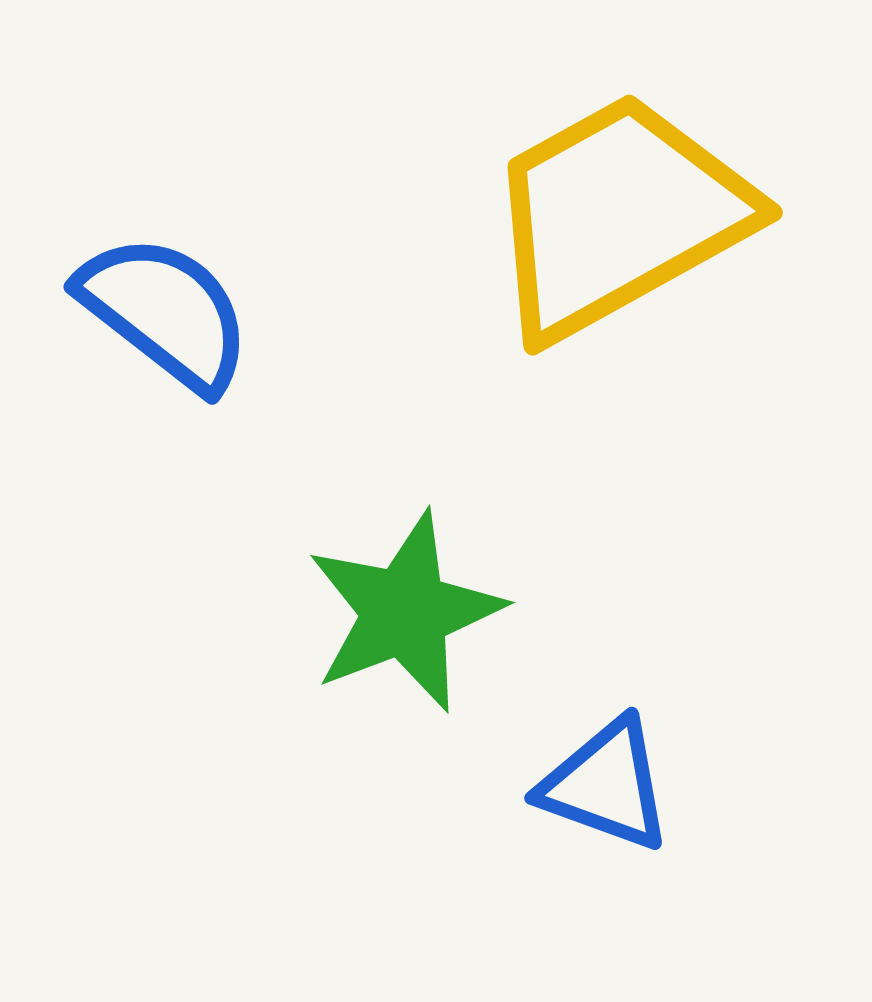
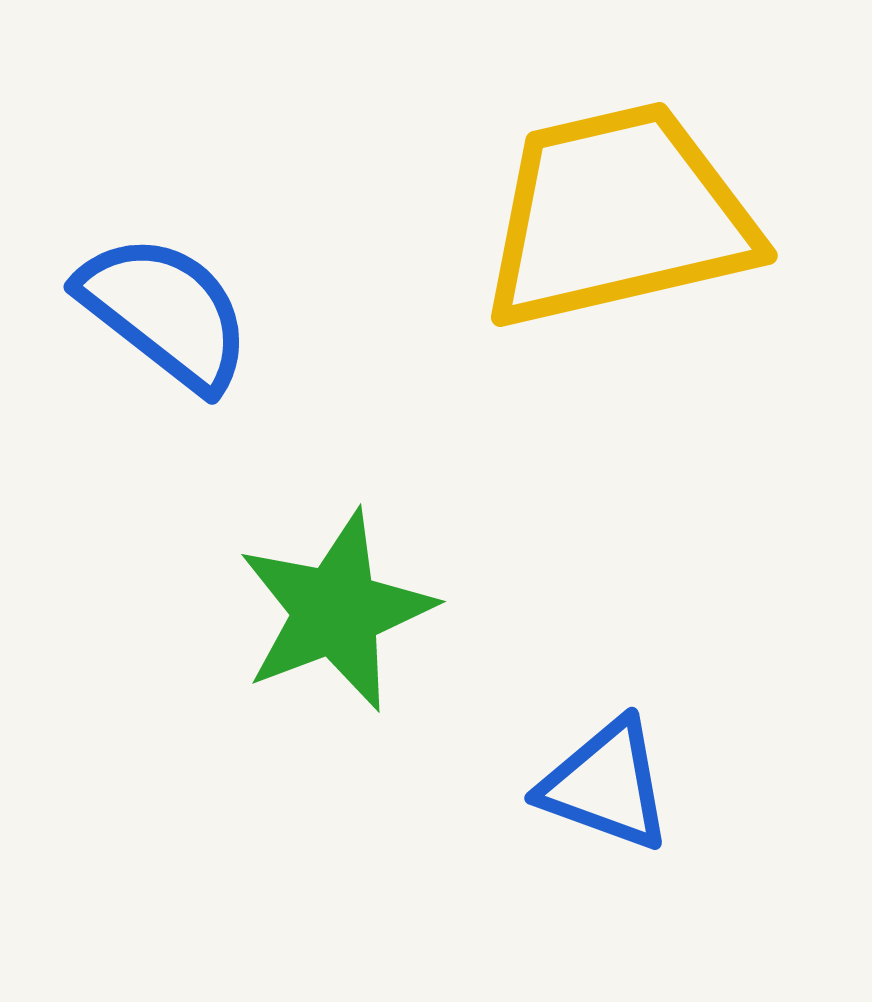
yellow trapezoid: rotated 16 degrees clockwise
green star: moved 69 px left, 1 px up
